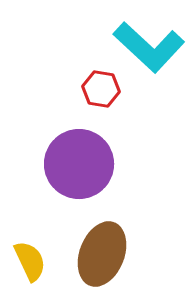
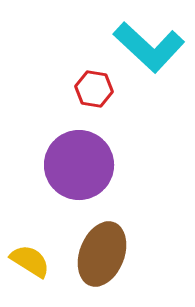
red hexagon: moved 7 px left
purple circle: moved 1 px down
yellow semicircle: rotated 33 degrees counterclockwise
